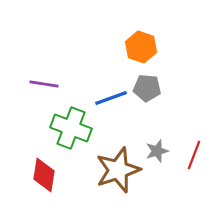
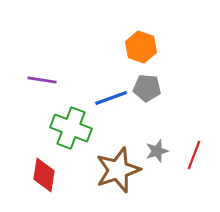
purple line: moved 2 px left, 4 px up
